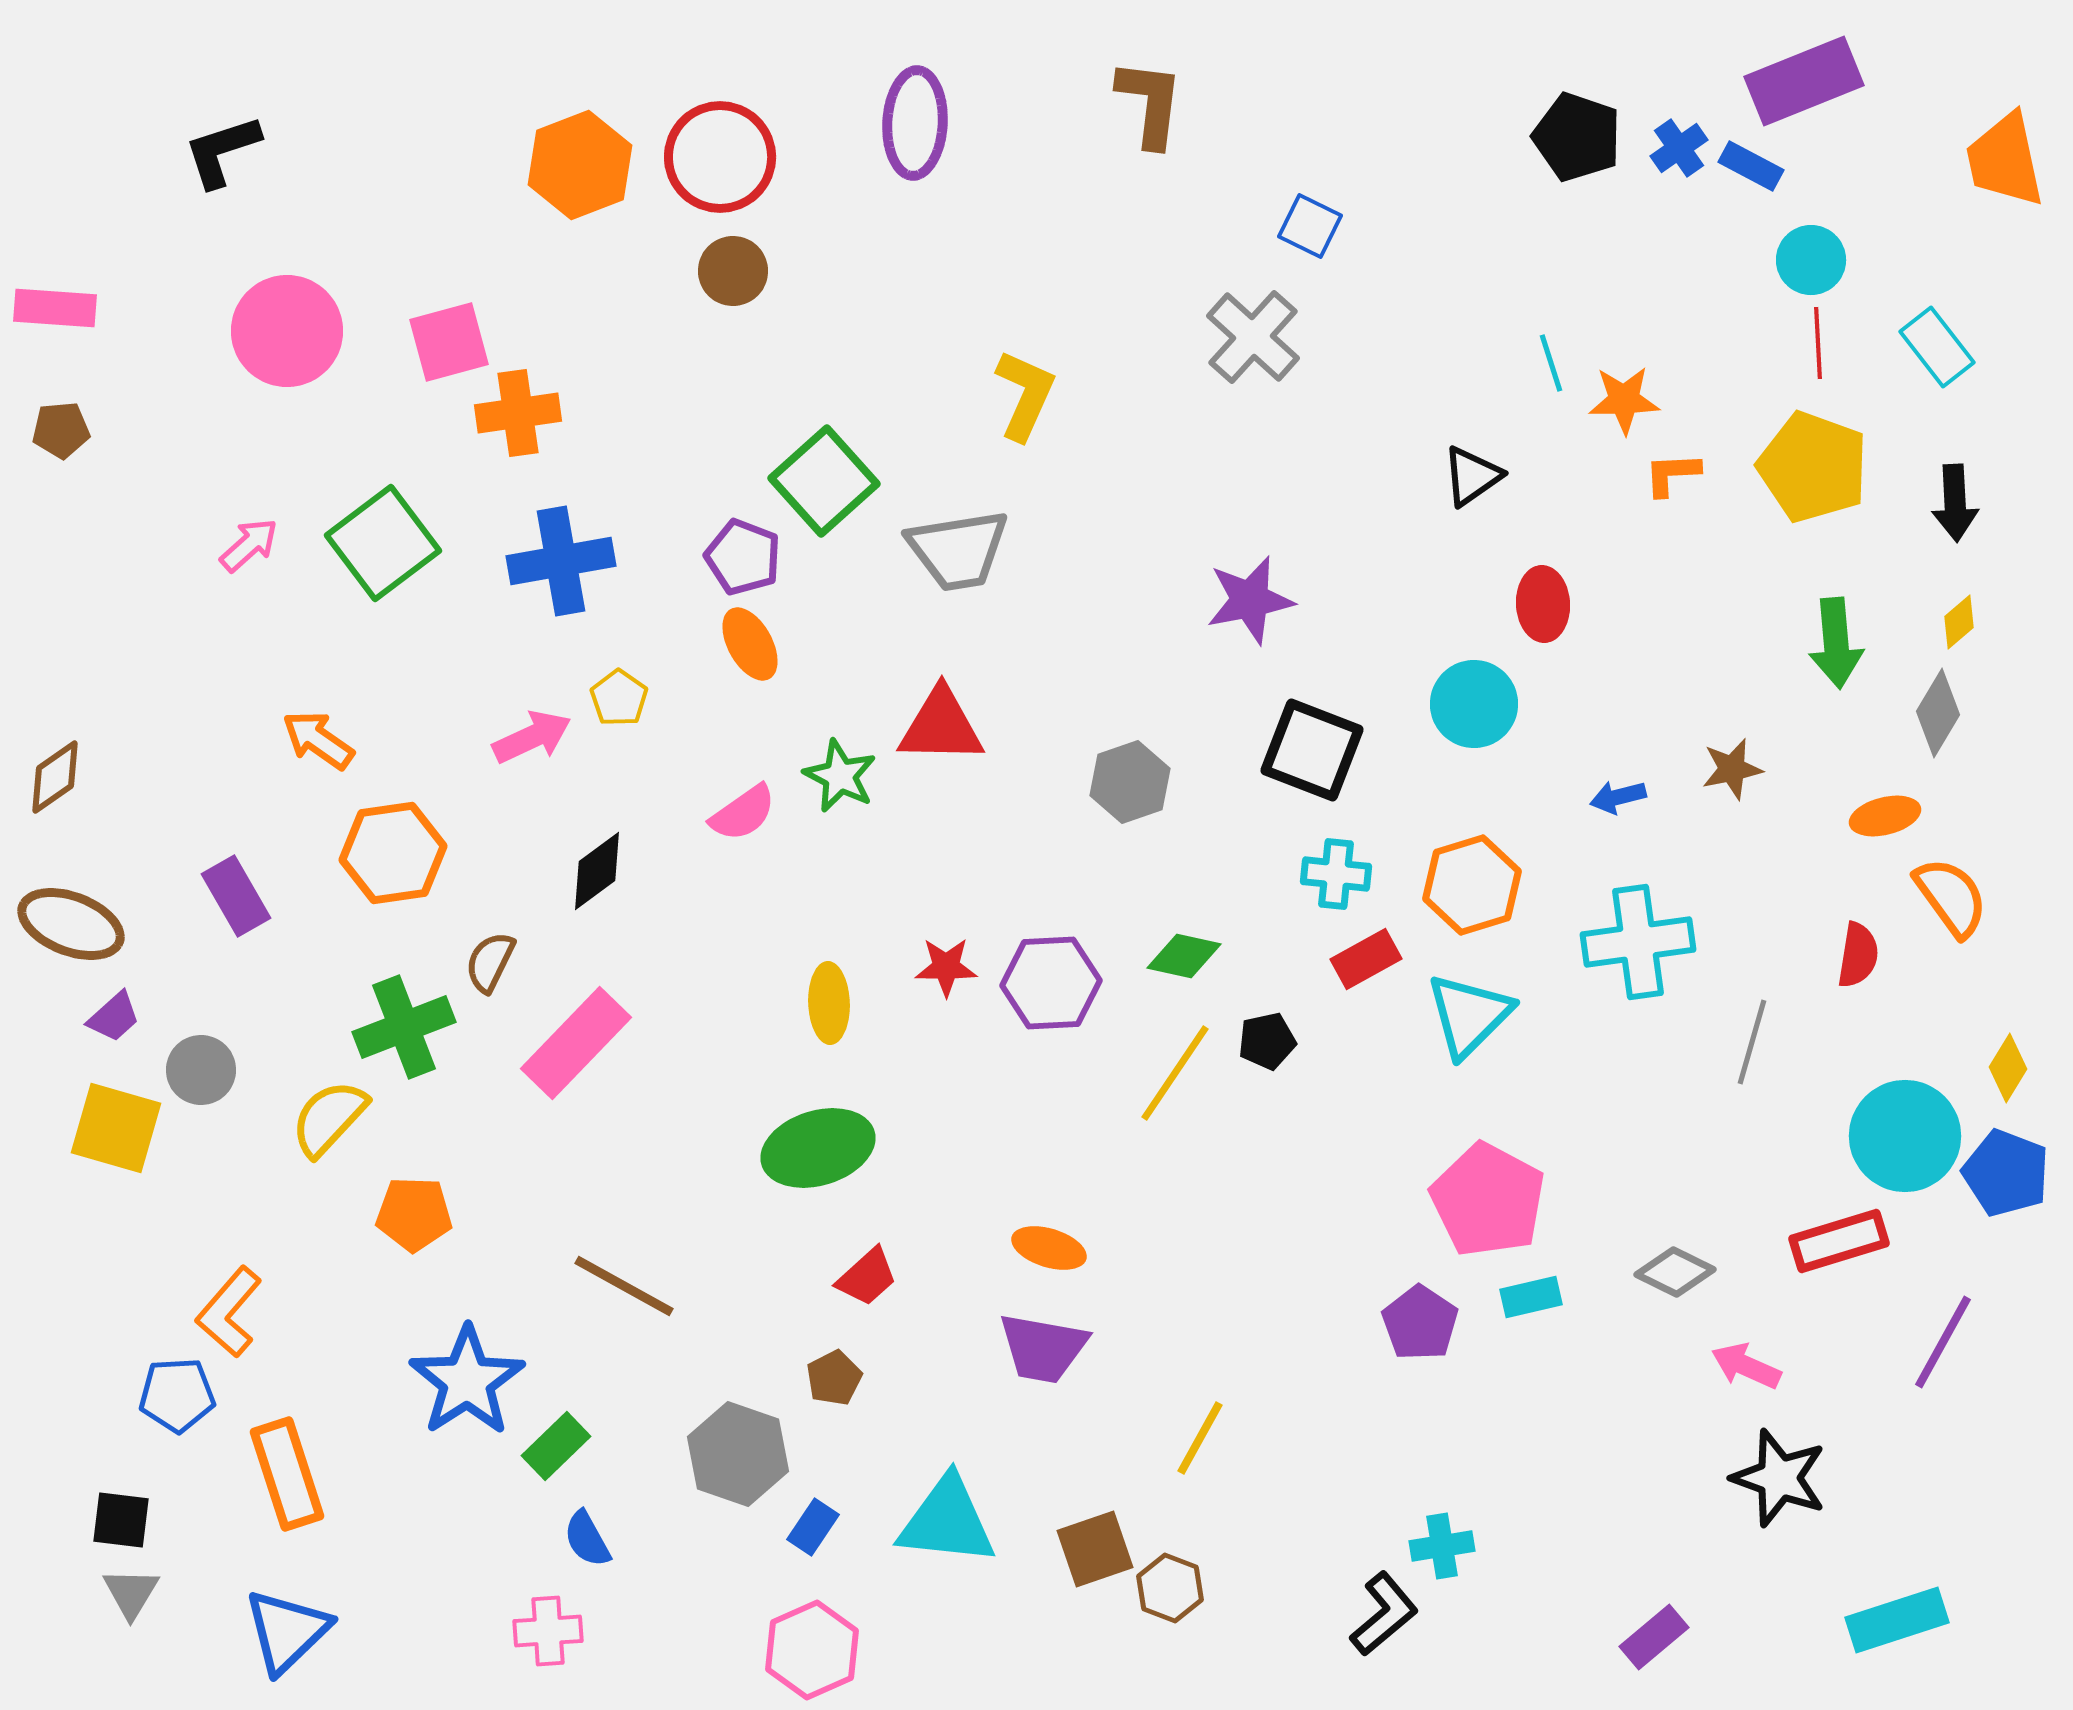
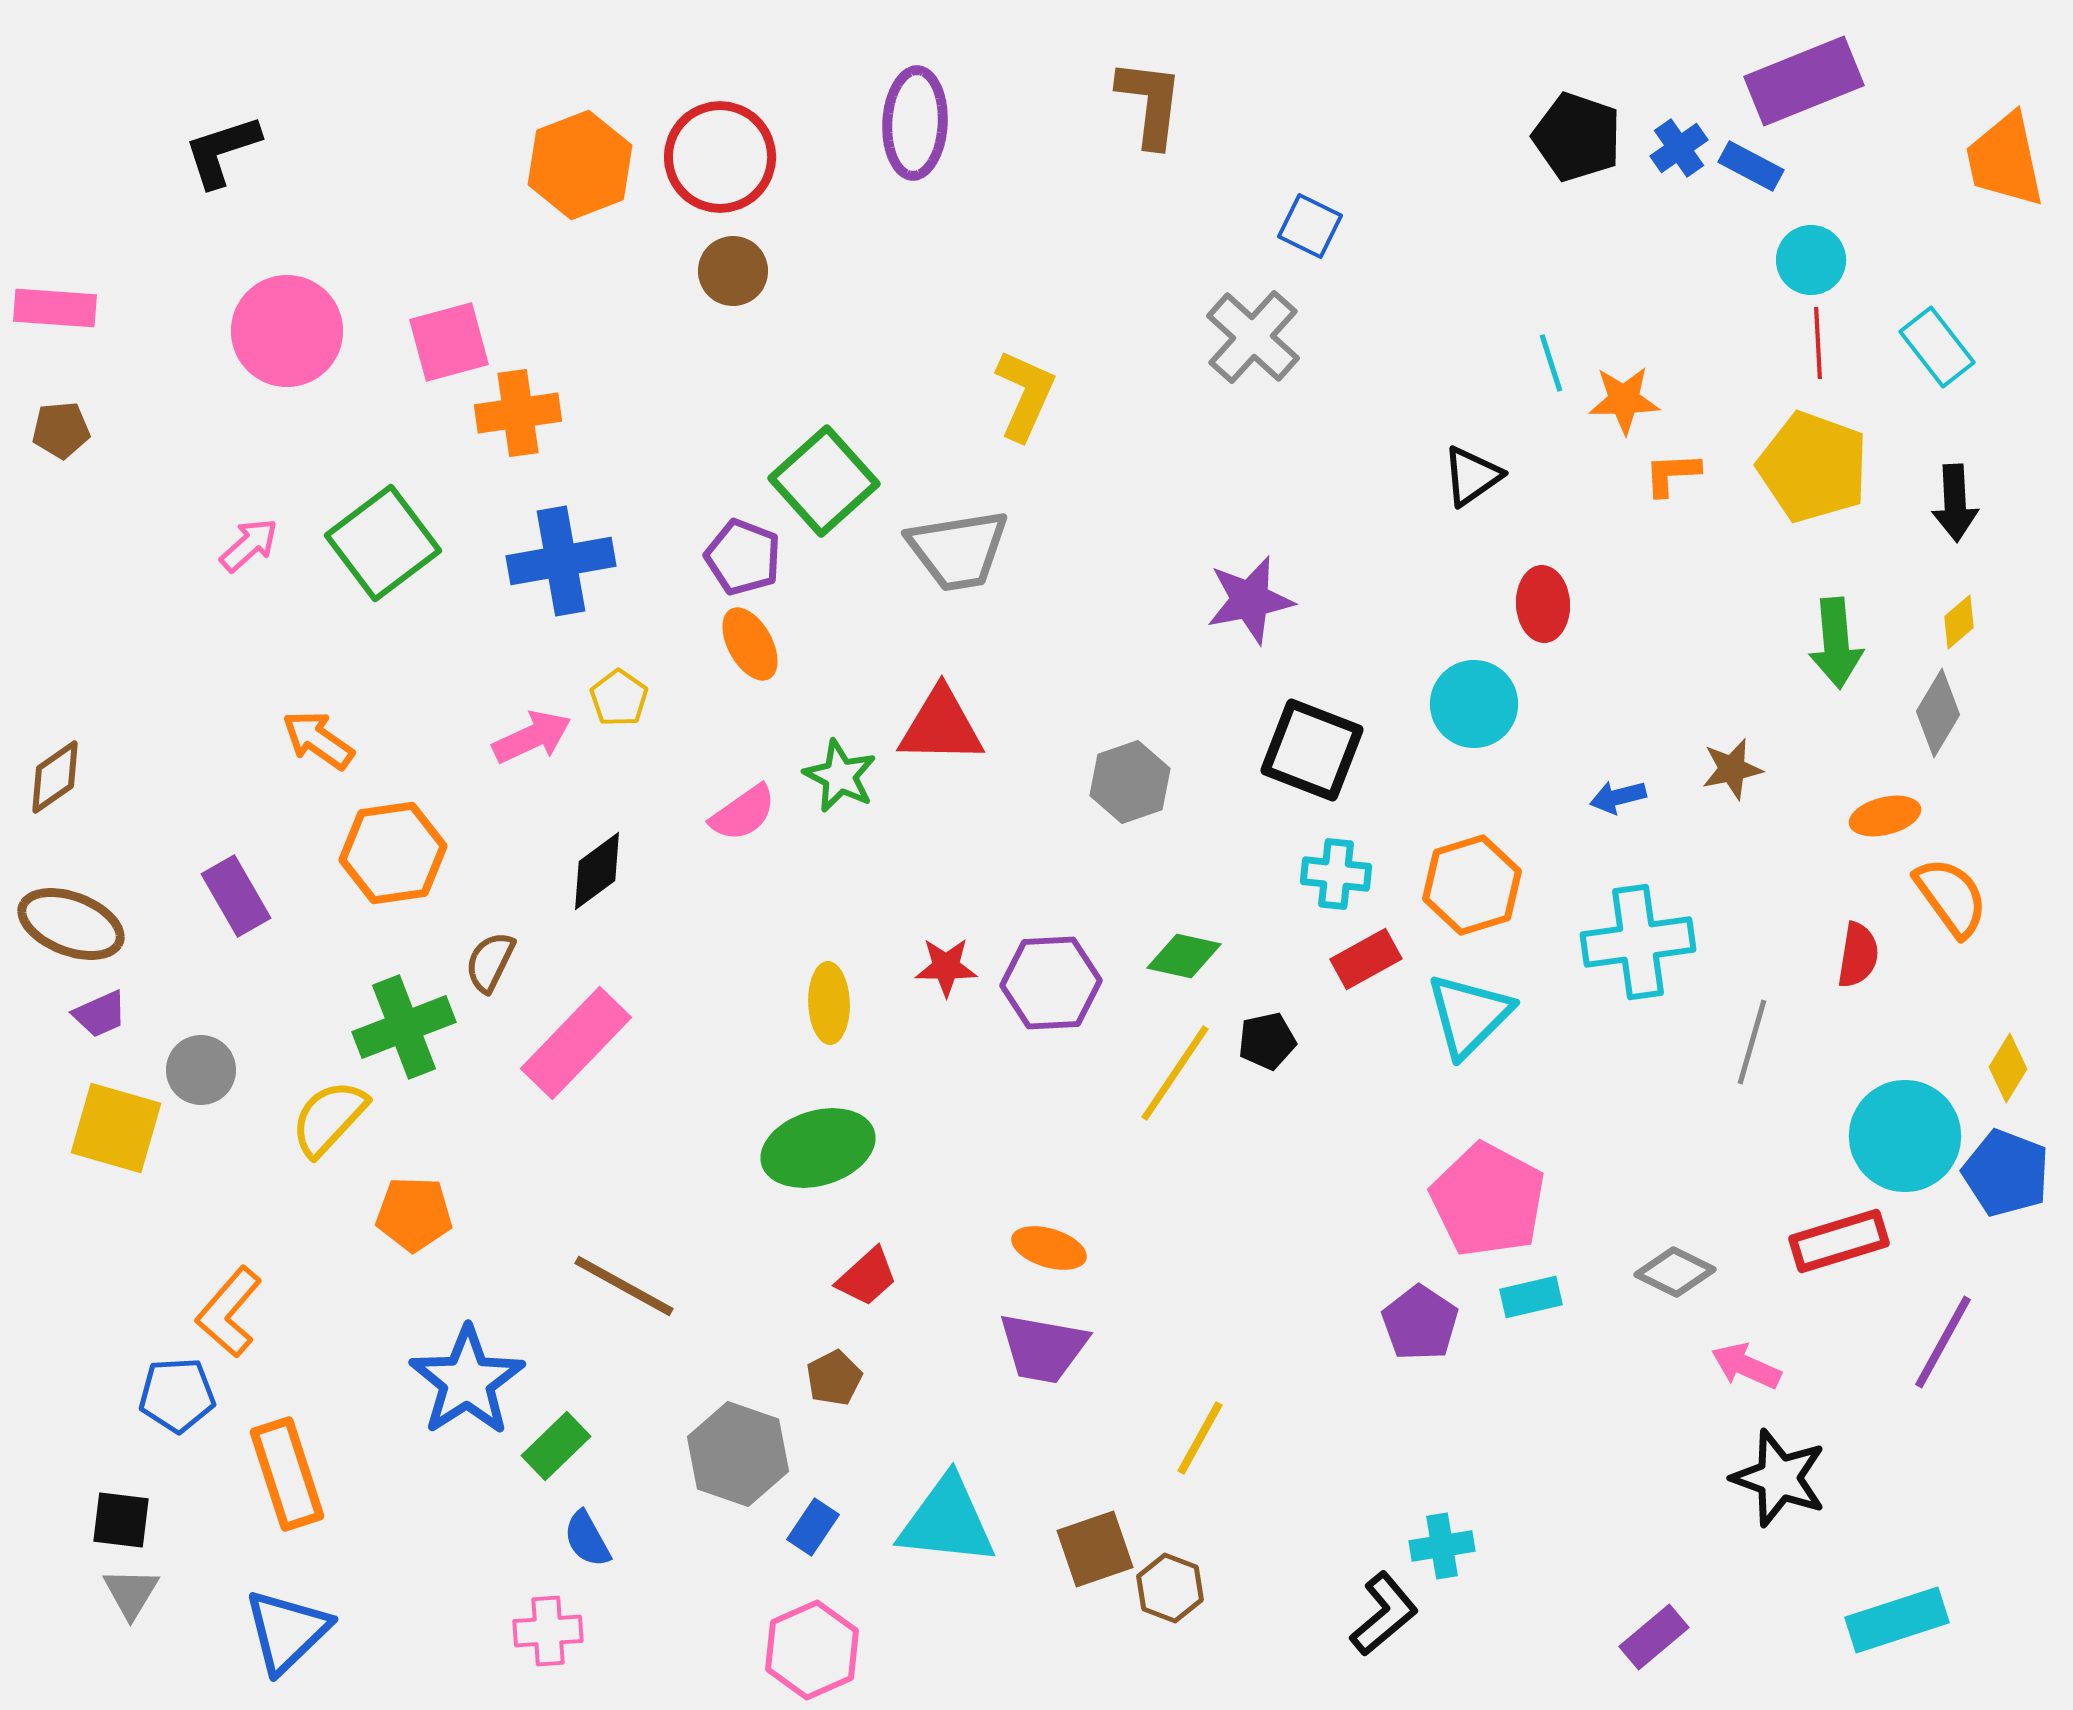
purple trapezoid at (114, 1017): moved 14 px left, 3 px up; rotated 18 degrees clockwise
